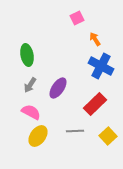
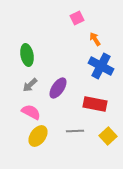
gray arrow: rotated 14 degrees clockwise
red rectangle: rotated 55 degrees clockwise
